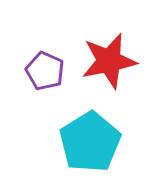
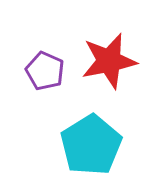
cyan pentagon: moved 1 px right, 3 px down
